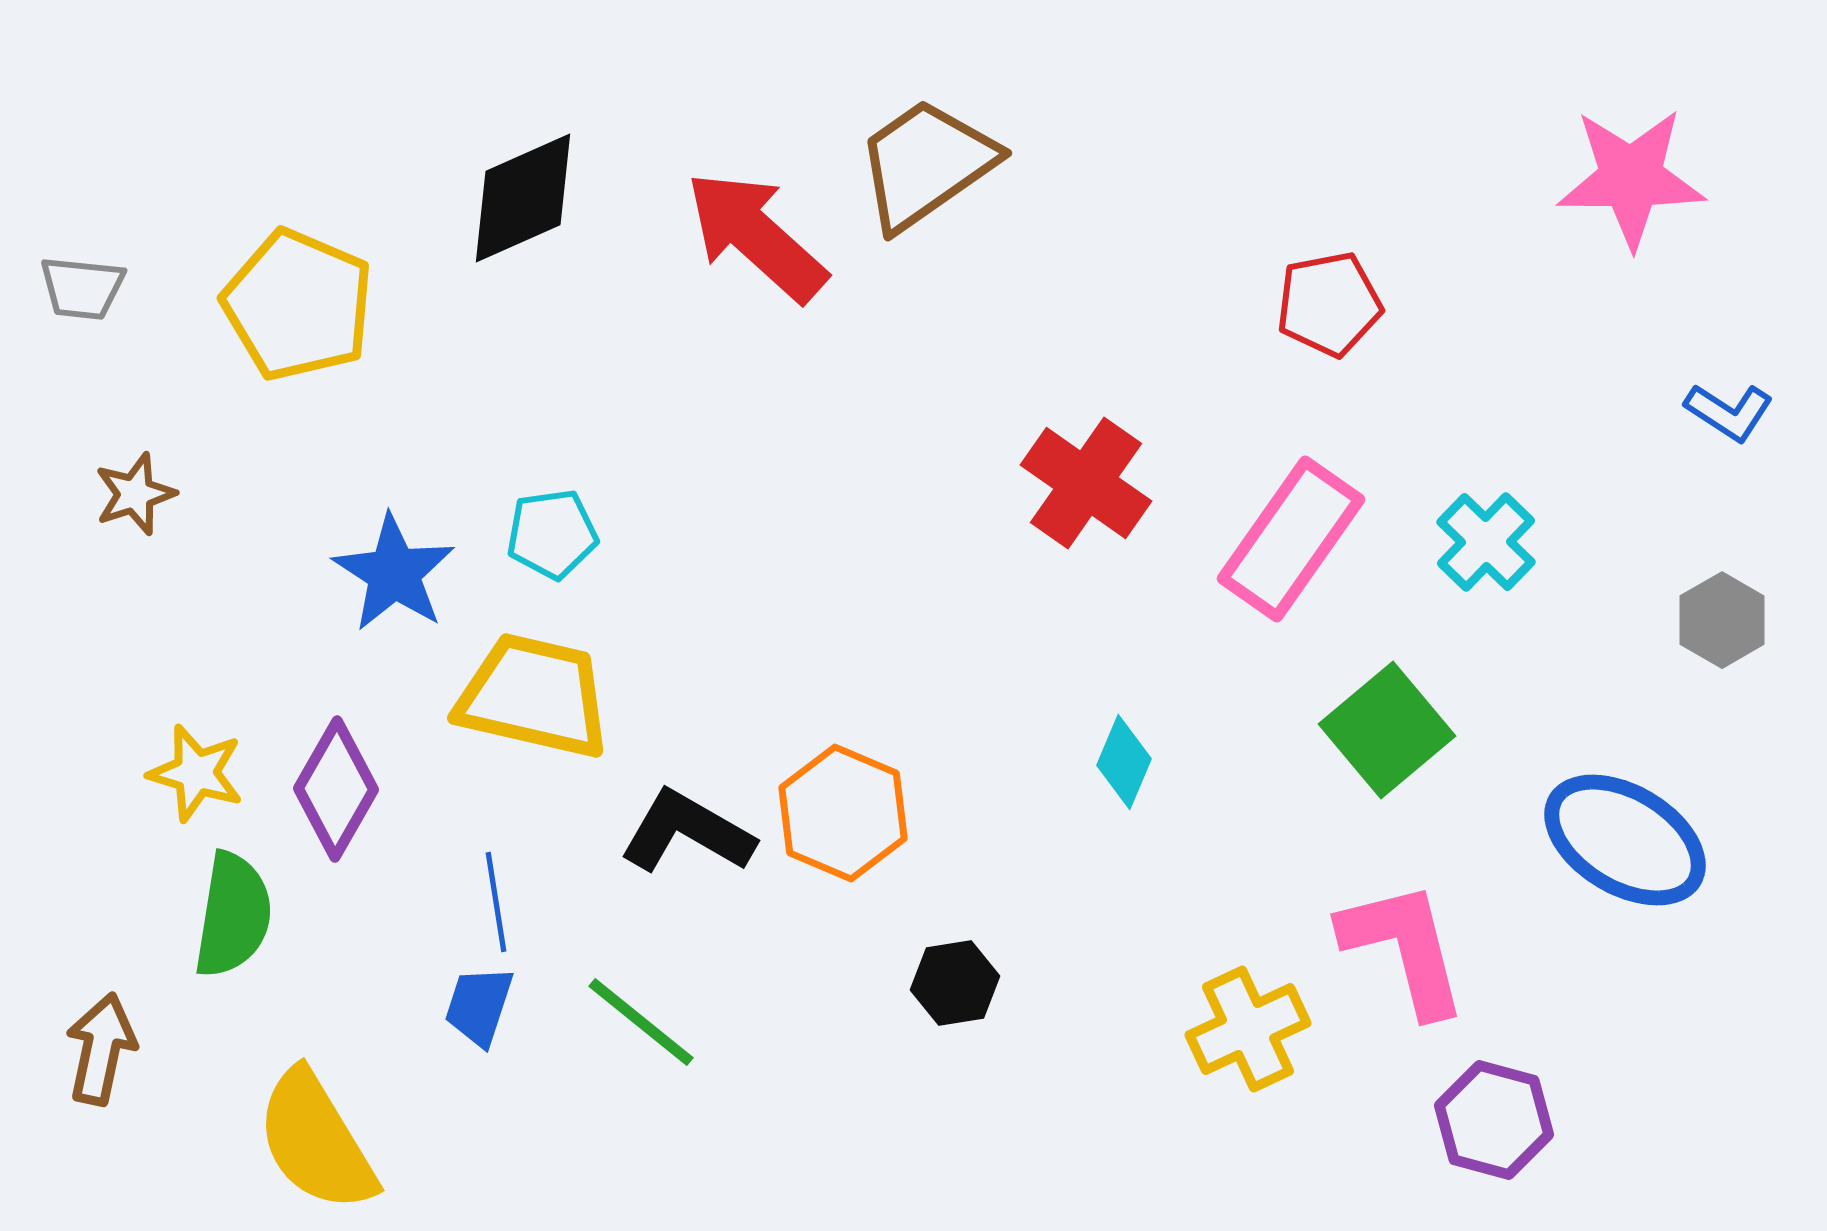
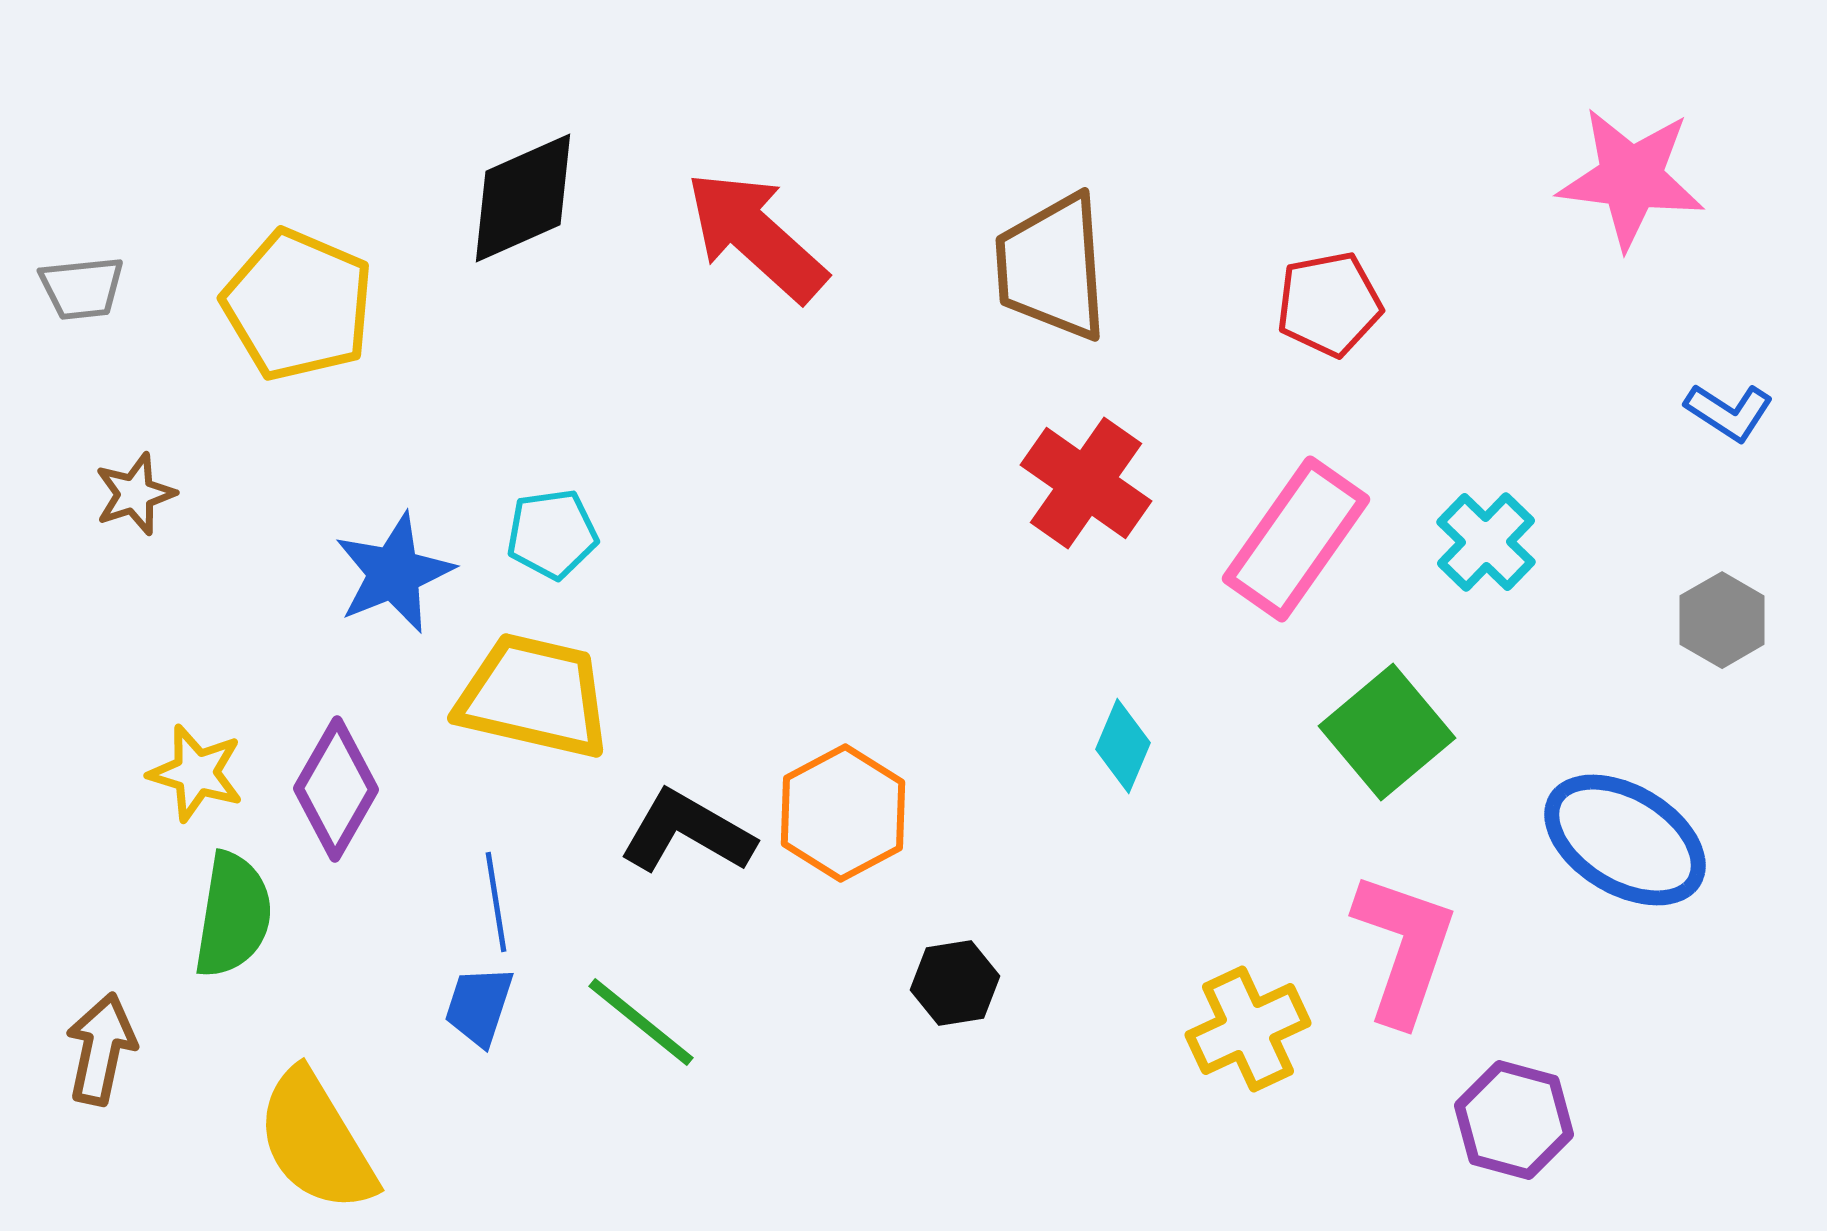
brown trapezoid: moved 126 px right, 103 px down; rotated 59 degrees counterclockwise
pink star: rotated 7 degrees clockwise
gray trapezoid: rotated 12 degrees counterclockwise
pink rectangle: moved 5 px right
blue star: rotated 17 degrees clockwise
green square: moved 2 px down
cyan diamond: moved 1 px left, 16 px up
orange hexagon: rotated 9 degrees clockwise
pink L-shape: rotated 33 degrees clockwise
purple hexagon: moved 20 px right
